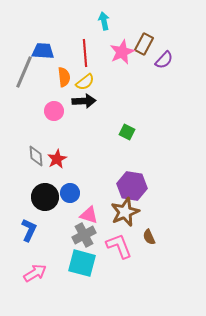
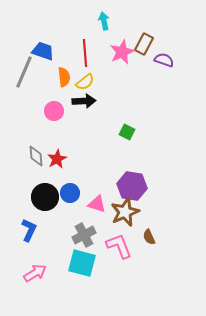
blue trapezoid: rotated 15 degrees clockwise
purple semicircle: rotated 114 degrees counterclockwise
pink triangle: moved 8 px right, 11 px up
